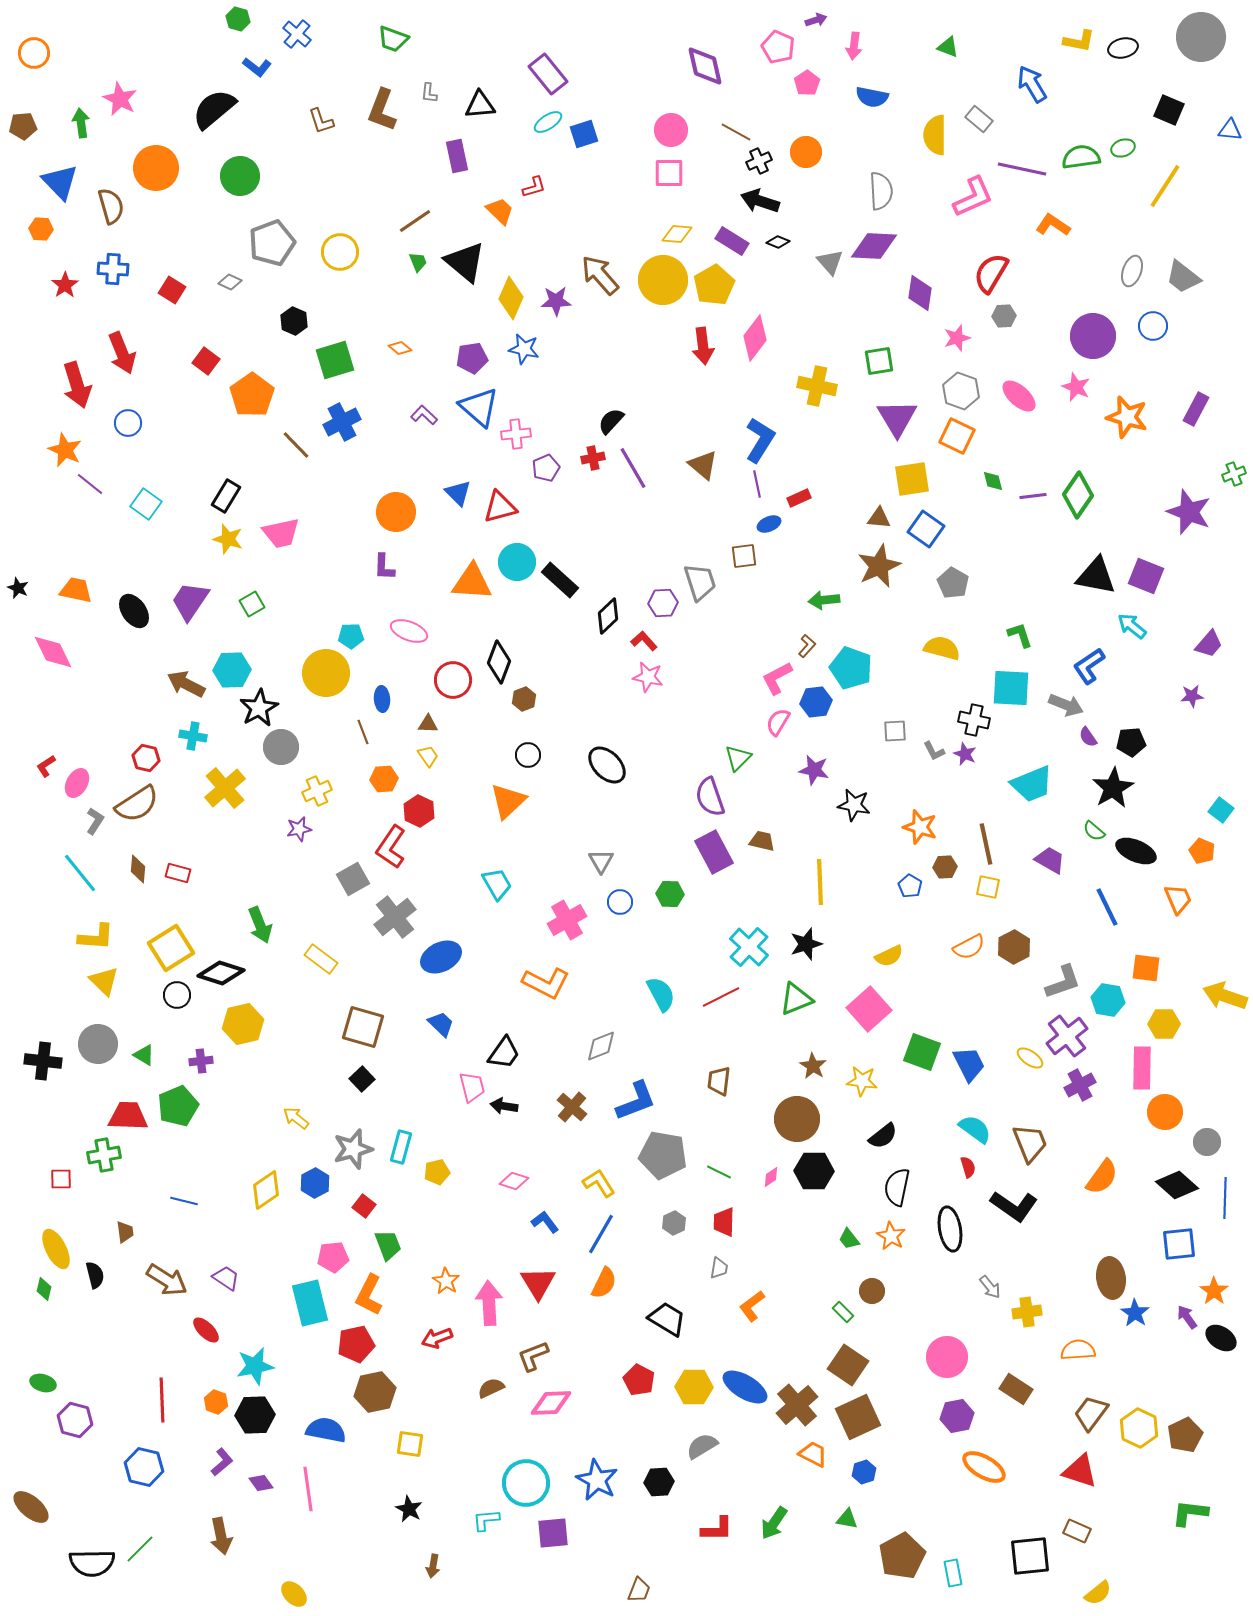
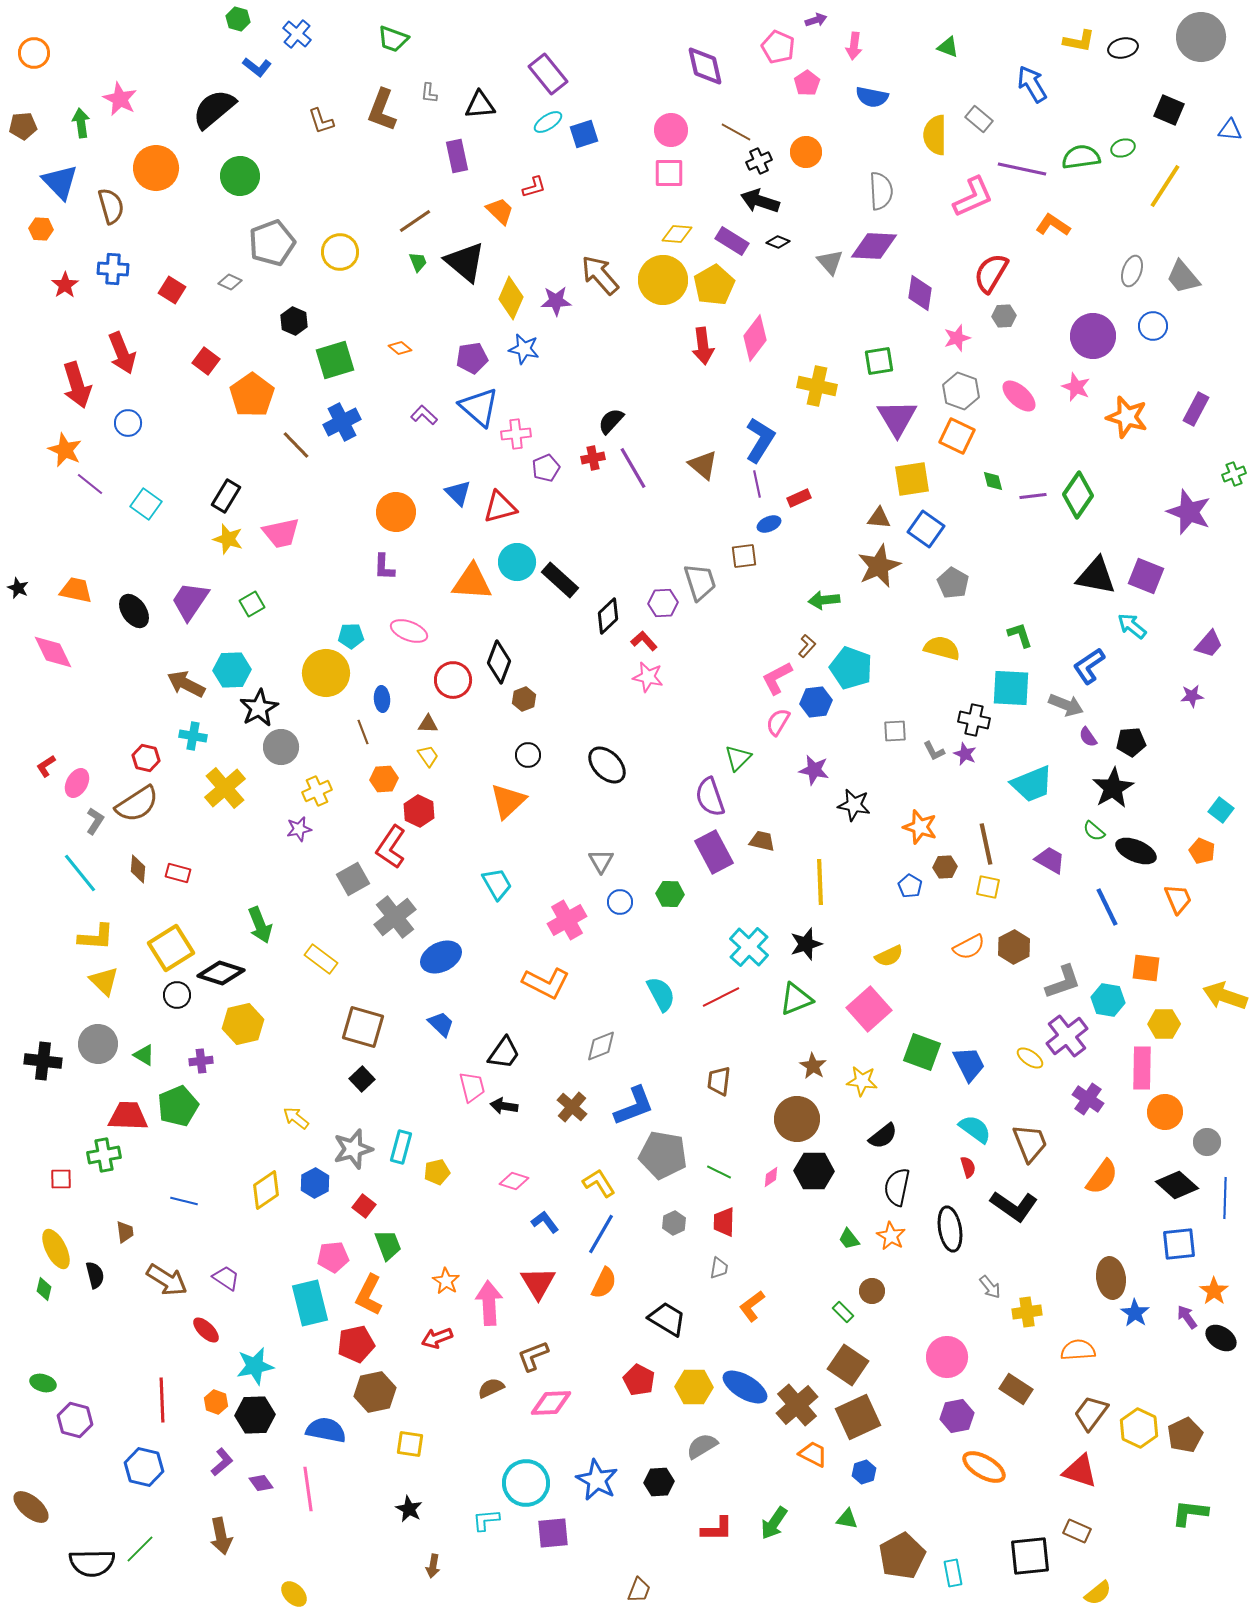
gray trapezoid at (1183, 277): rotated 12 degrees clockwise
purple cross at (1080, 1085): moved 8 px right, 14 px down; rotated 28 degrees counterclockwise
blue L-shape at (636, 1101): moved 2 px left, 5 px down
